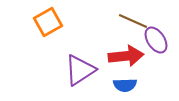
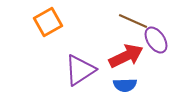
red arrow: rotated 20 degrees counterclockwise
